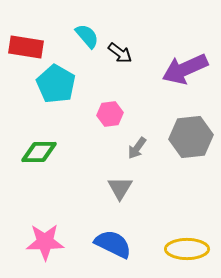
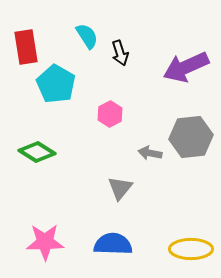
cyan semicircle: rotated 8 degrees clockwise
red rectangle: rotated 72 degrees clockwise
black arrow: rotated 35 degrees clockwise
purple arrow: moved 1 px right, 2 px up
pink hexagon: rotated 20 degrees counterclockwise
gray arrow: moved 13 px right, 5 px down; rotated 65 degrees clockwise
green diamond: moved 2 px left; rotated 33 degrees clockwise
gray triangle: rotated 8 degrees clockwise
blue semicircle: rotated 24 degrees counterclockwise
yellow ellipse: moved 4 px right
